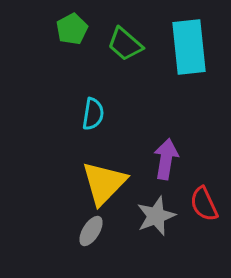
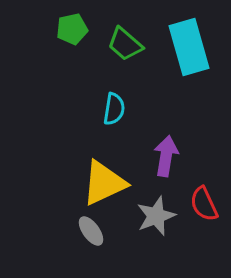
green pentagon: rotated 16 degrees clockwise
cyan rectangle: rotated 10 degrees counterclockwise
cyan semicircle: moved 21 px right, 5 px up
purple arrow: moved 3 px up
yellow triangle: rotated 21 degrees clockwise
gray ellipse: rotated 68 degrees counterclockwise
